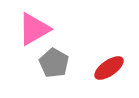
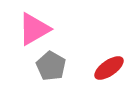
gray pentagon: moved 3 px left, 3 px down
